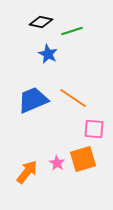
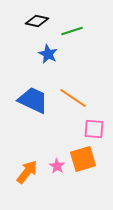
black diamond: moved 4 px left, 1 px up
blue trapezoid: rotated 48 degrees clockwise
pink star: moved 3 px down
